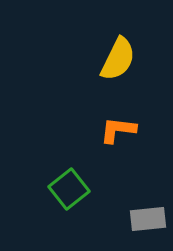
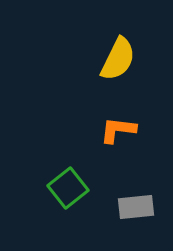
green square: moved 1 px left, 1 px up
gray rectangle: moved 12 px left, 12 px up
